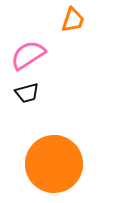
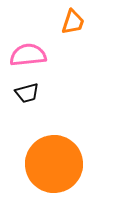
orange trapezoid: moved 2 px down
pink semicircle: rotated 27 degrees clockwise
